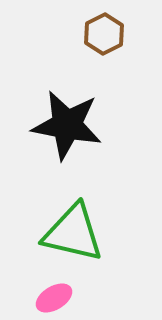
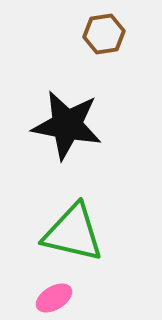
brown hexagon: rotated 18 degrees clockwise
